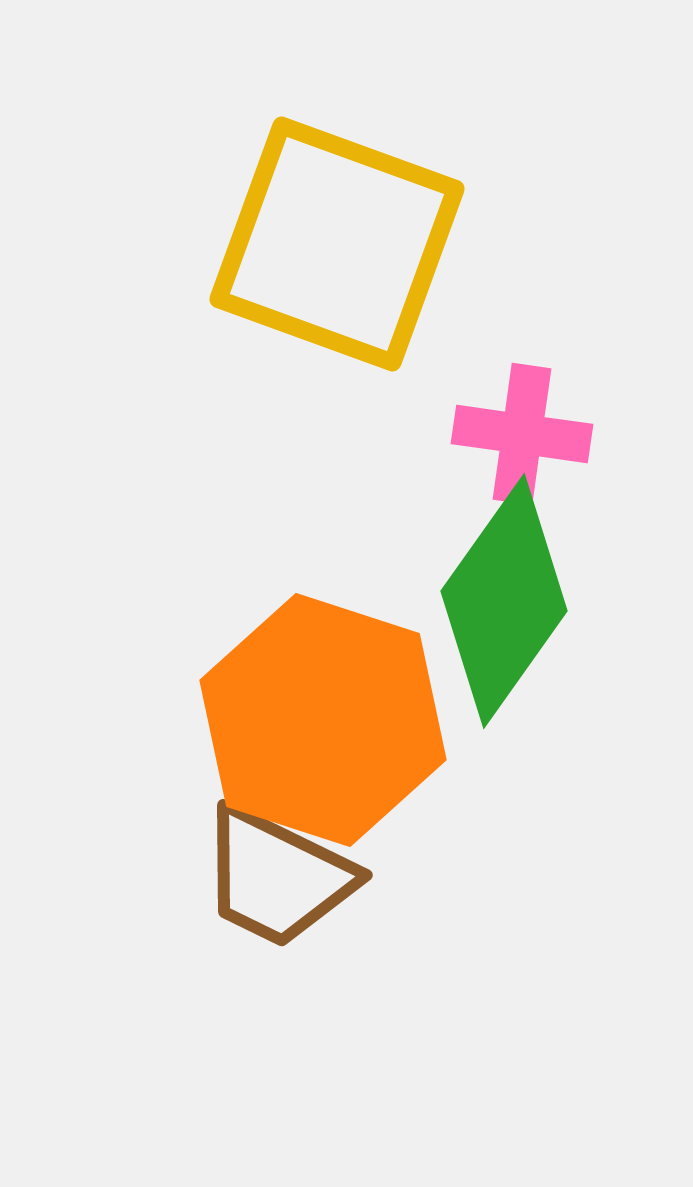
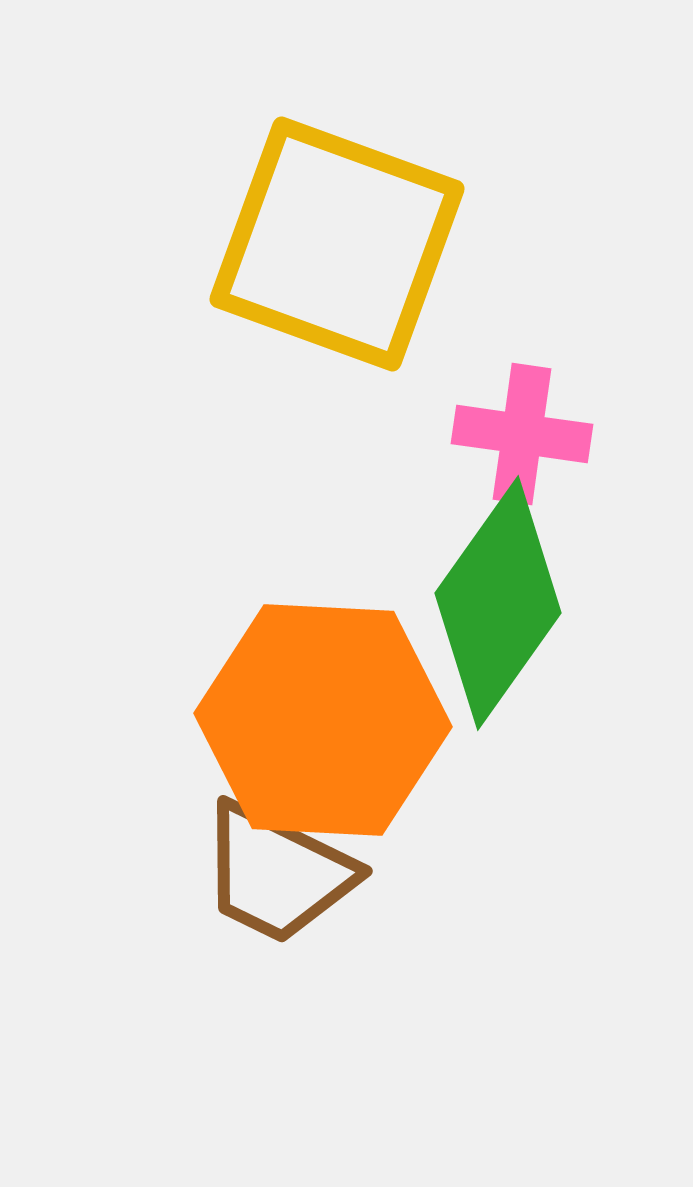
green diamond: moved 6 px left, 2 px down
orange hexagon: rotated 15 degrees counterclockwise
brown trapezoid: moved 4 px up
